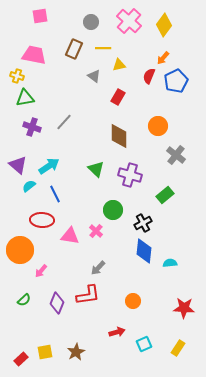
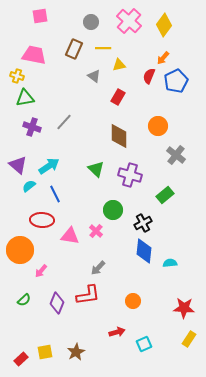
yellow rectangle at (178, 348): moved 11 px right, 9 px up
